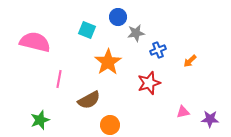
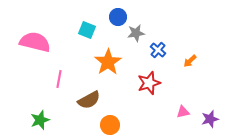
blue cross: rotated 28 degrees counterclockwise
purple star: rotated 18 degrees counterclockwise
